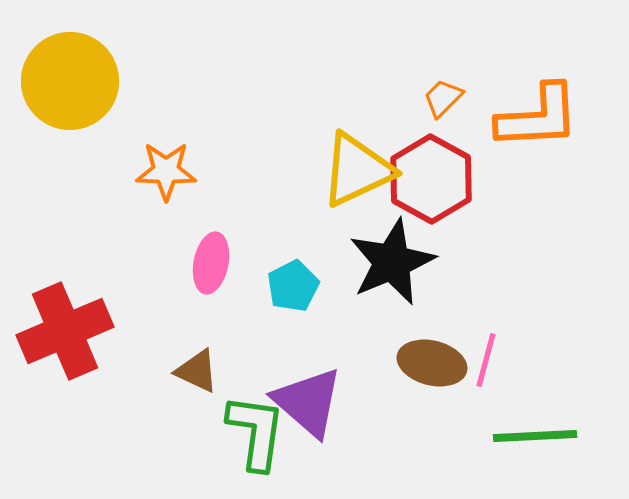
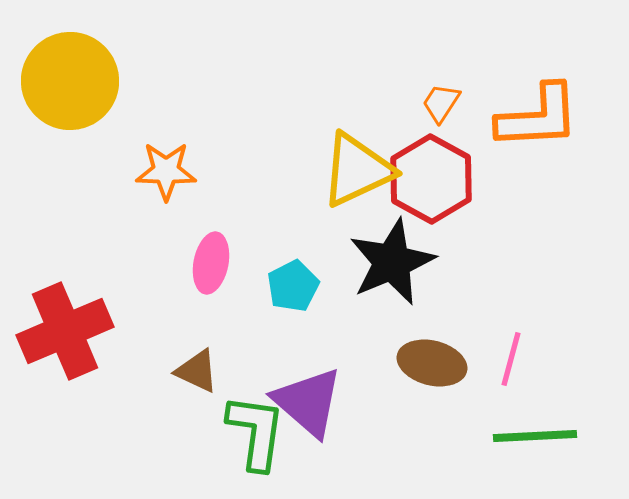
orange trapezoid: moved 2 px left, 5 px down; rotated 12 degrees counterclockwise
pink line: moved 25 px right, 1 px up
